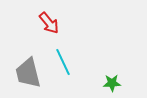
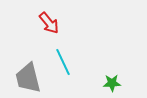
gray trapezoid: moved 5 px down
